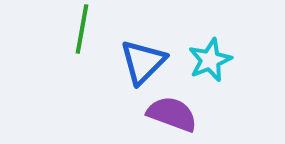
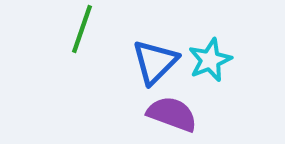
green line: rotated 9 degrees clockwise
blue triangle: moved 12 px right
